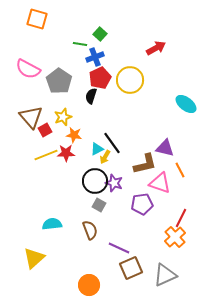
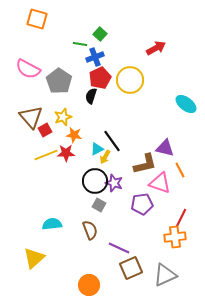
black line: moved 2 px up
orange cross: rotated 35 degrees clockwise
